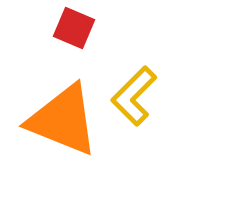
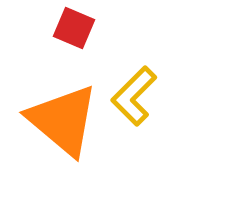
orange triangle: rotated 18 degrees clockwise
